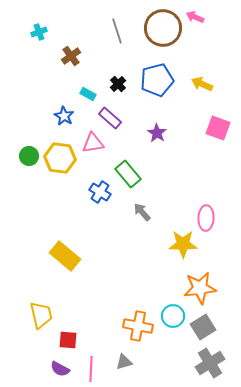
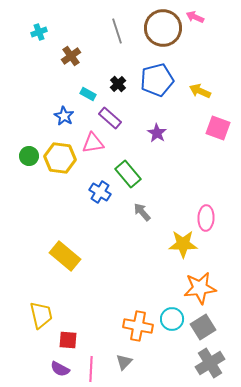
yellow arrow: moved 2 px left, 7 px down
cyan circle: moved 1 px left, 3 px down
gray triangle: rotated 30 degrees counterclockwise
